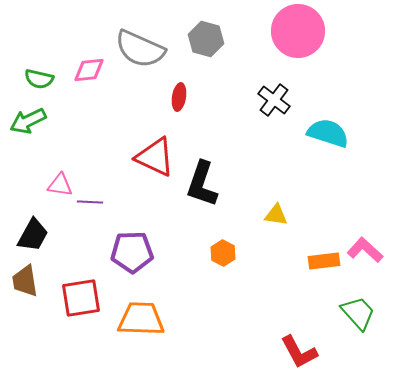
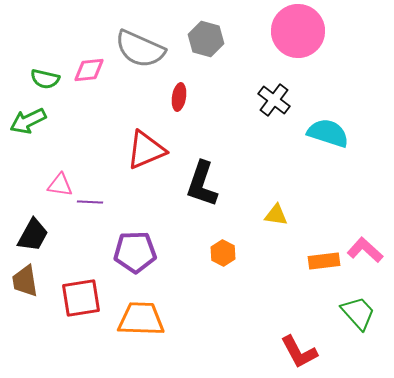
green semicircle: moved 6 px right
red triangle: moved 9 px left, 7 px up; rotated 48 degrees counterclockwise
purple pentagon: moved 3 px right
